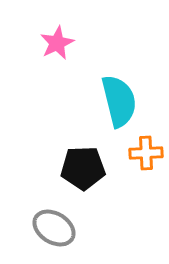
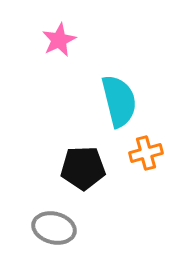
pink star: moved 2 px right, 3 px up
orange cross: rotated 12 degrees counterclockwise
gray ellipse: rotated 18 degrees counterclockwise
